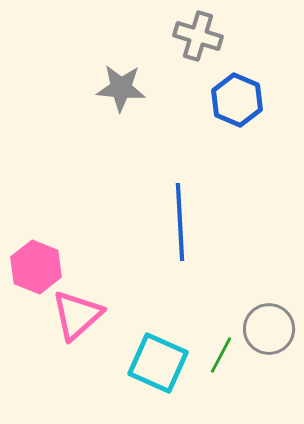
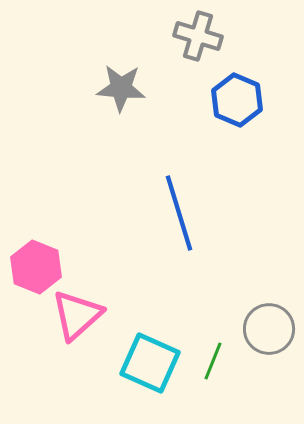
blue line: moved 1 px left, 9 px up; rotated 14 degrees counterclockwise
green line: moved 8 px left, 6 px down; rotated 6 degrees counterclockwise
cyan square: moved 8 px left
